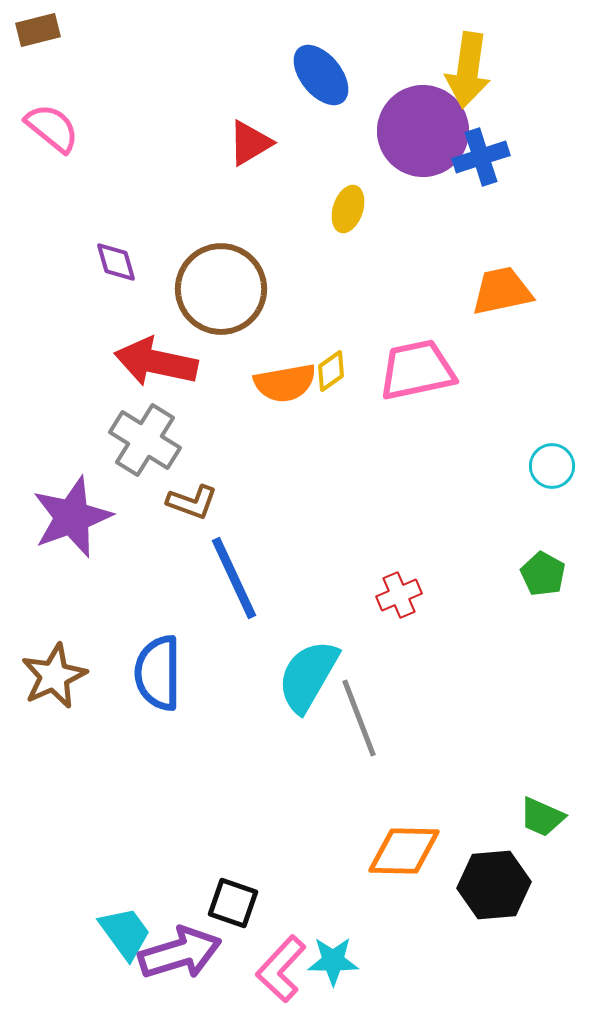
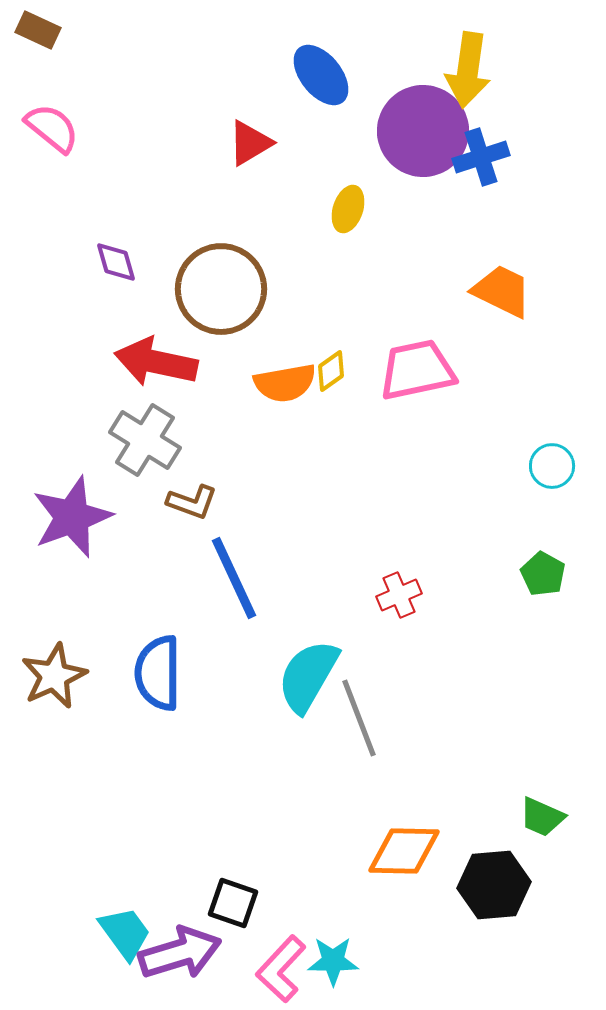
brown rectangle: rotated 39 degrees clockwise
orange trapezoid: rotated 38 degrees clockwise
